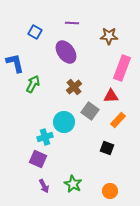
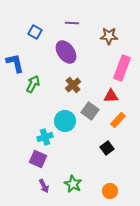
brown cross: moved 1 px left, 2 px up
cyan circle: moved 1 px right, 1 px up
black square: rotated 32 degrees clockwise
